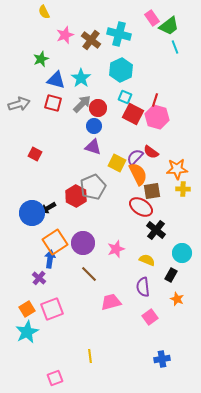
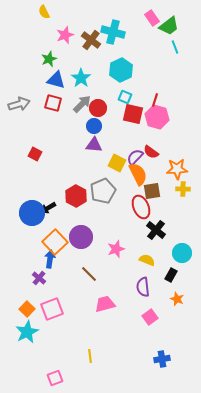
cyan cross at (119, 34): moved 6 px left, 2 px up
green star at (41, 59): moved 8 px right
red square at (133, 114): rotated 15 degrees counterclockwise
purple triangle at (93, 147): moved 1 px right, 2 px up; rotated 12 degrees counterclockwise
gray pentagon at (93, 187): moved 10 px right, 4 px down
red ellipse at (141, 207): rotated 35 degrees clockwise
orange square at (55, 242): rotated 10 degrees counterclockwise
purple circle at (83, 243): moved 2 px left, 6 px up
pink trapezoid at (111, 302): moved 6 px left, 2 px down
orange square at (27, 309): rotated 14 degrees counterclockwise
